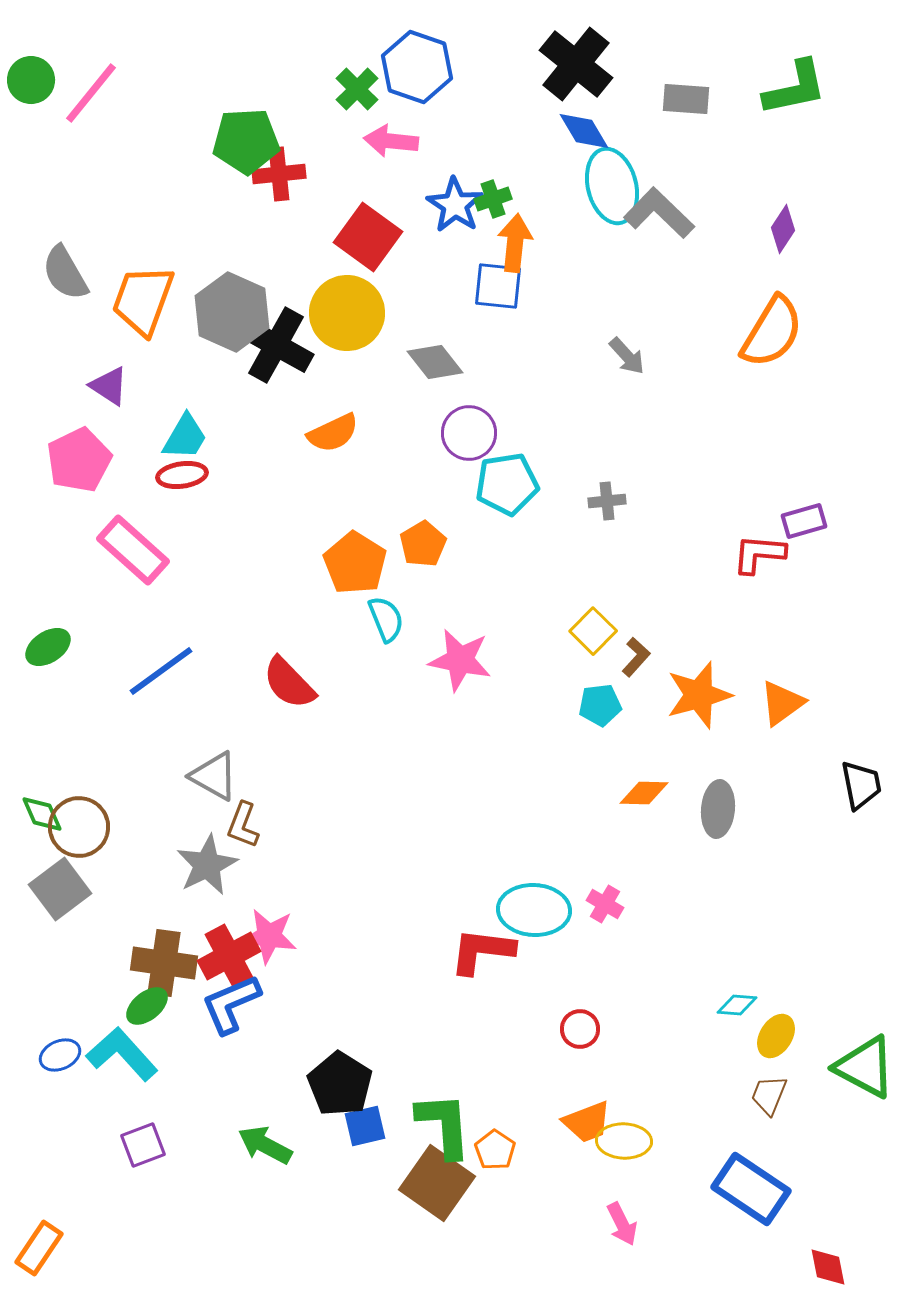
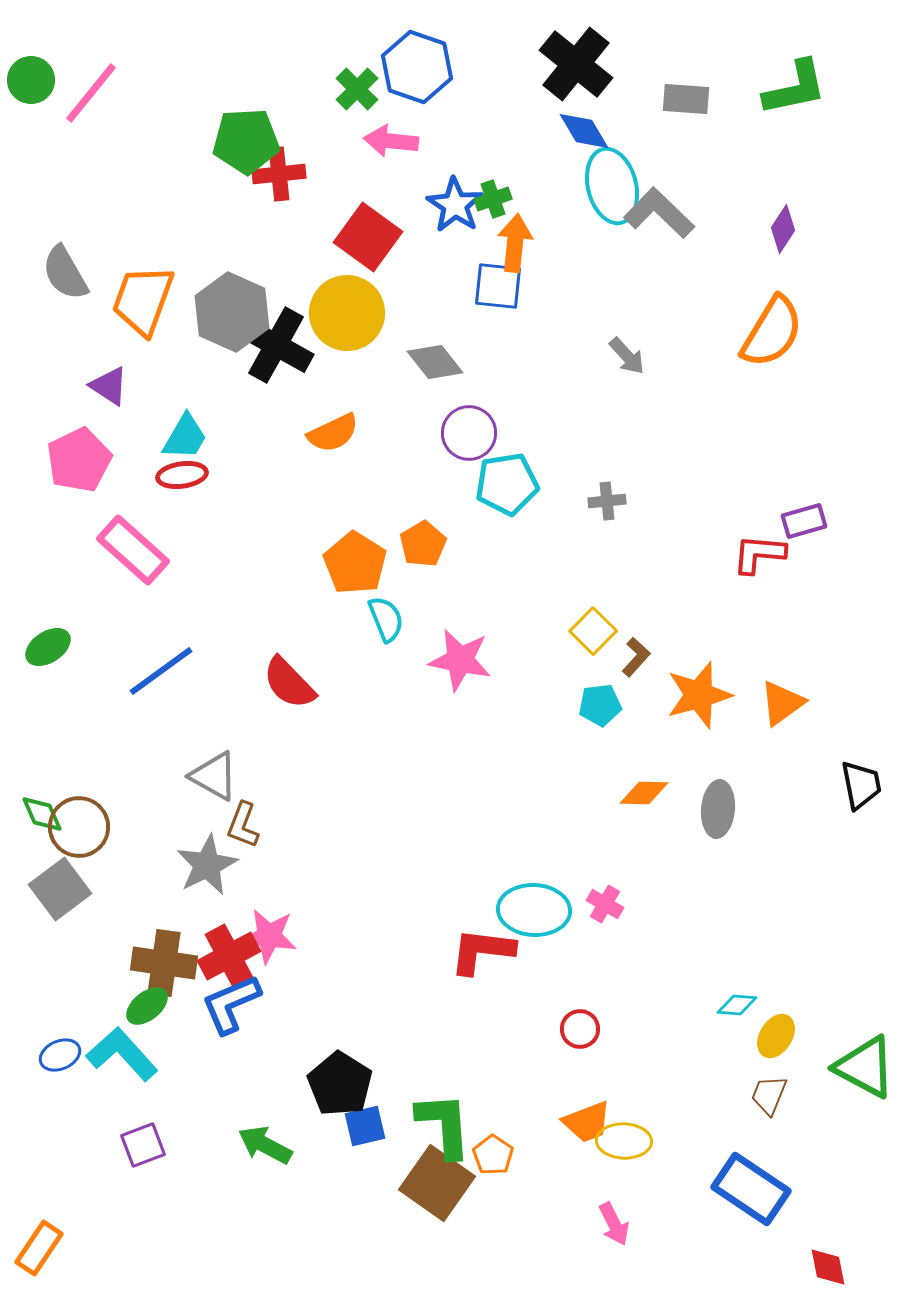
orange pentagon at (495, 1150): moved 2 px left, 5 px down
pink arrow at (622, 1224): moved 8 px left
